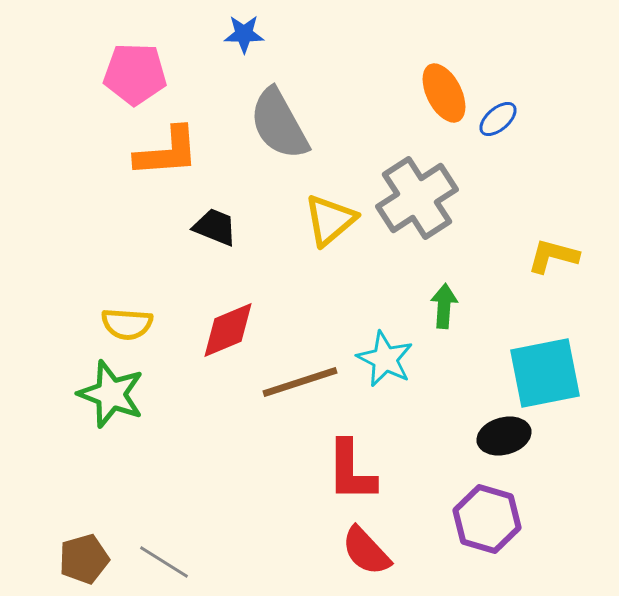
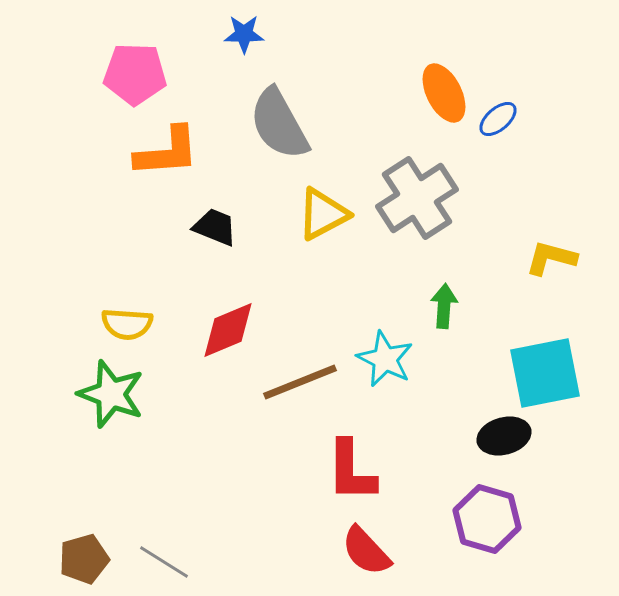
yellow triangle: moved 7 px left, 6 px up; rotated 12 degrees clockwise
yellow L-shape: moved 2 px left, 2 px down
brown line: rotated 4 degrees counterclockwise
